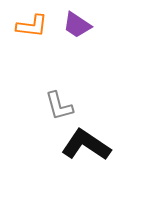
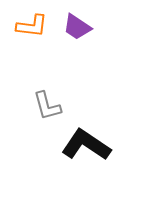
purple trapezoid: moved 2 px down
gray L-shape: moved 12 px left
